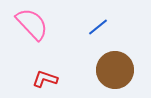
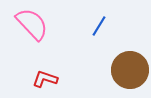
blue line: moved 1 px right, 1 px up; rotated 20 degrees counterclockwise
brown circle: moved 15 px right
